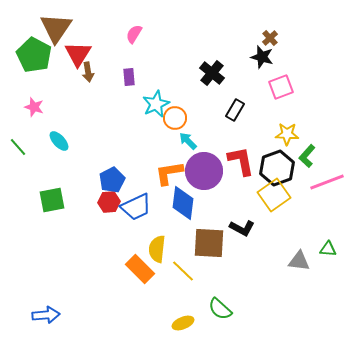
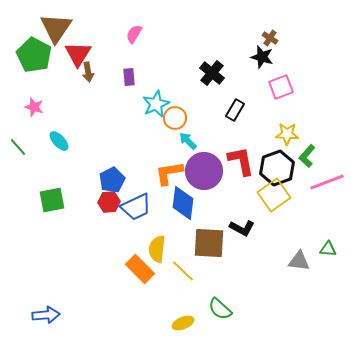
brown cross: rotated 14 degrees counterclockwise
